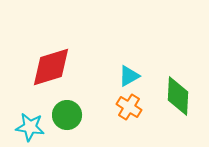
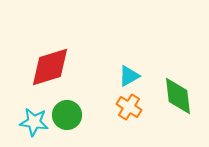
red diamond: moved 1 px left
green diamond: rotated 9 degrees counterclockwise
cyan star: moved 4 px right, 5 px up
